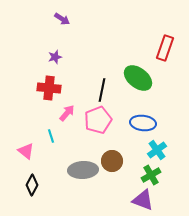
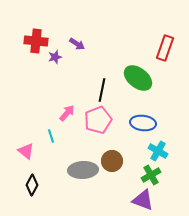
purple arrow: moved 15 px right, 25 px down
red cross: moved 13 px left, 47 px up
cyan cross: moved 1 px right, 1 px down; rotated 24 degrees counterclockwise
